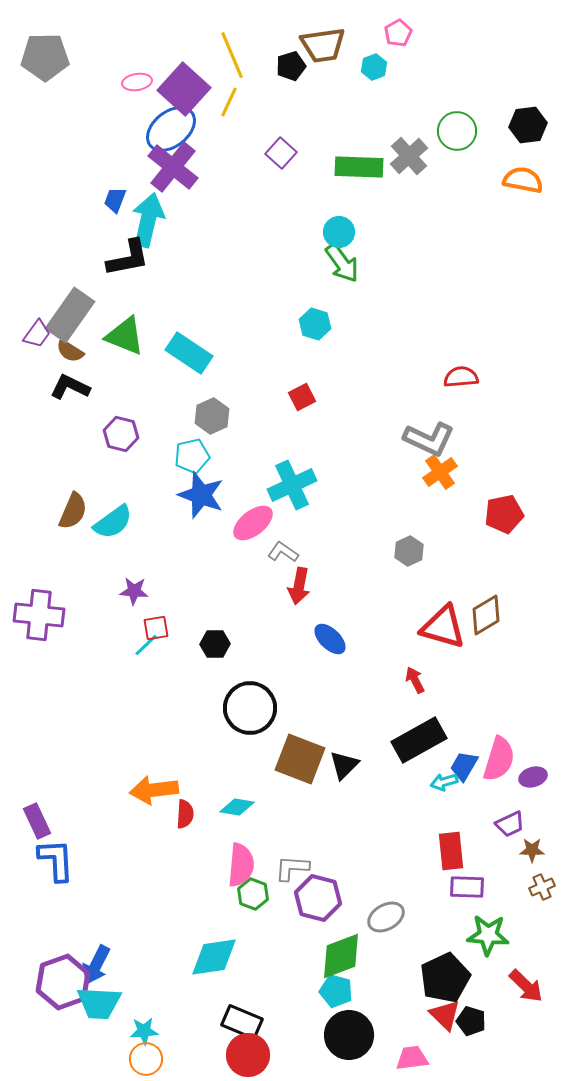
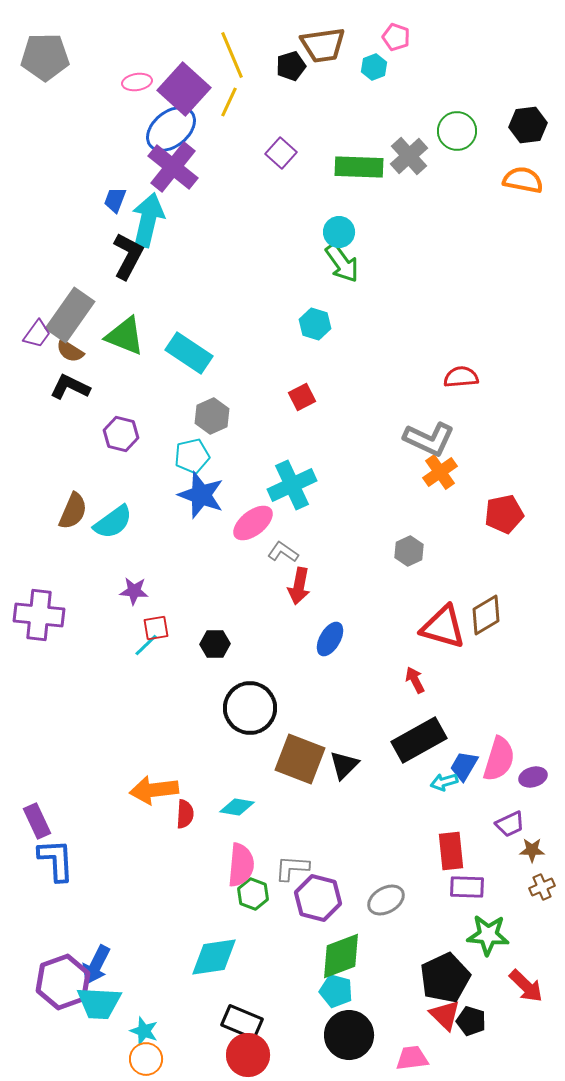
pink pentagon at (398, 33): moved 2 px left, 4 px down; rotated 24 degrees counterclockwise
black L-shape at (128, 258): moved 2 px up; rotated 51 degrees counterclockwise
blue ellipse at (330, 639): rotated 76 degrees clockwise
gray ellipse at (386, 917): moved 17 px up
cyan star at (144, 1031): rotated 24 degrees clockwise
